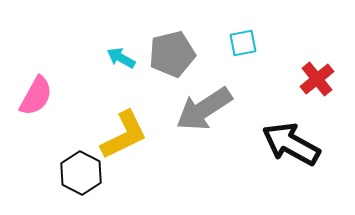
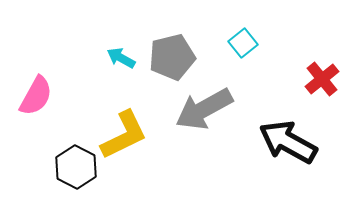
cyan square: rotated 28 degrees counterclockwise
gray pentagon: moved 3 px down
red cross: moved 5 px right
gray arrow: rotated 4 degrees clockwise
black arrow: moved 3 px left, 2 px up
black hexagon: moved 5 px left, 6 px up
